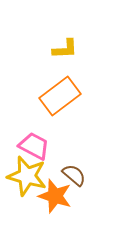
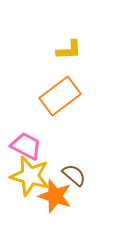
yellow L-shape: moved 4 px right, 1 px down
pink trapezoid: moved 8 px left
yellow star: moved 3 px right
